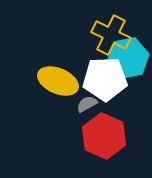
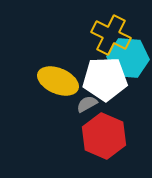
cyan hexagon: rotated 15 degrees clockwise
